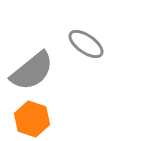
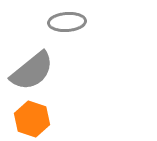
gray ellipse: moved 19 px left, 22 px up; rotated 39 degrees counterclockwise
